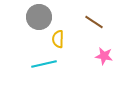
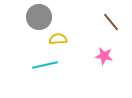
brown line: moved 17 px right; rotated 18 degrees clockwise
yellow semicircle: rotated 84 degrees clockwise
cyan line: moved 1 px right, 1 px down
